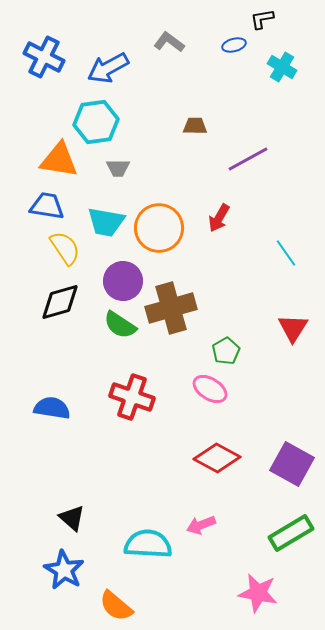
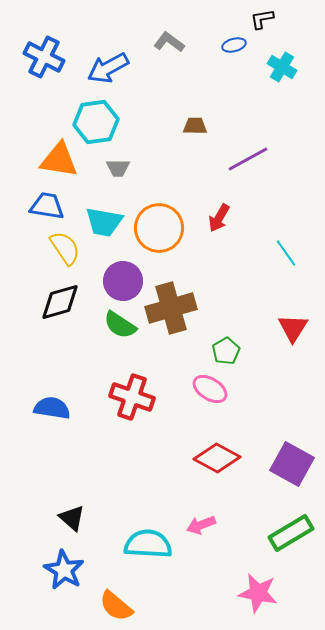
cyan trapezoid: moved 2 px left
